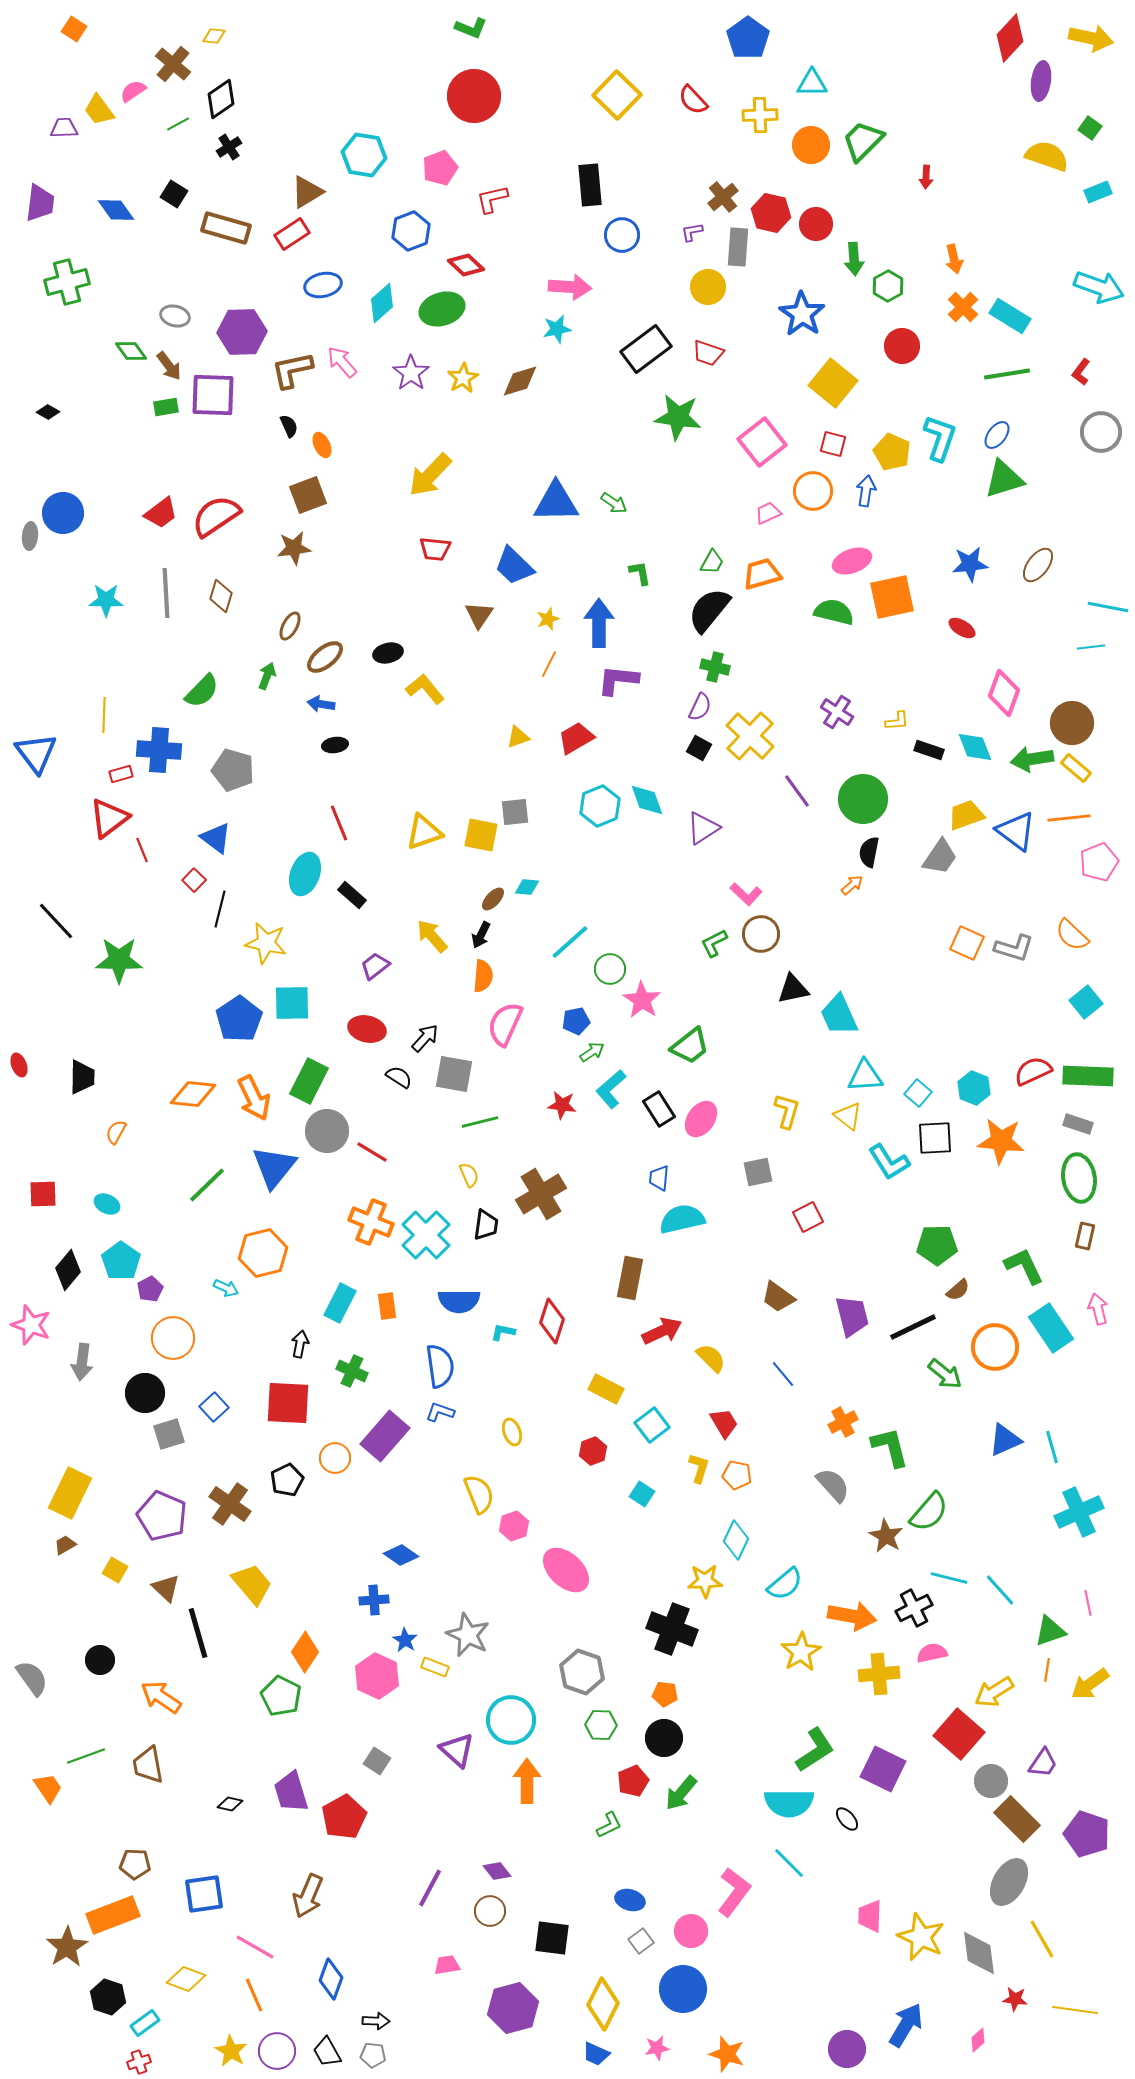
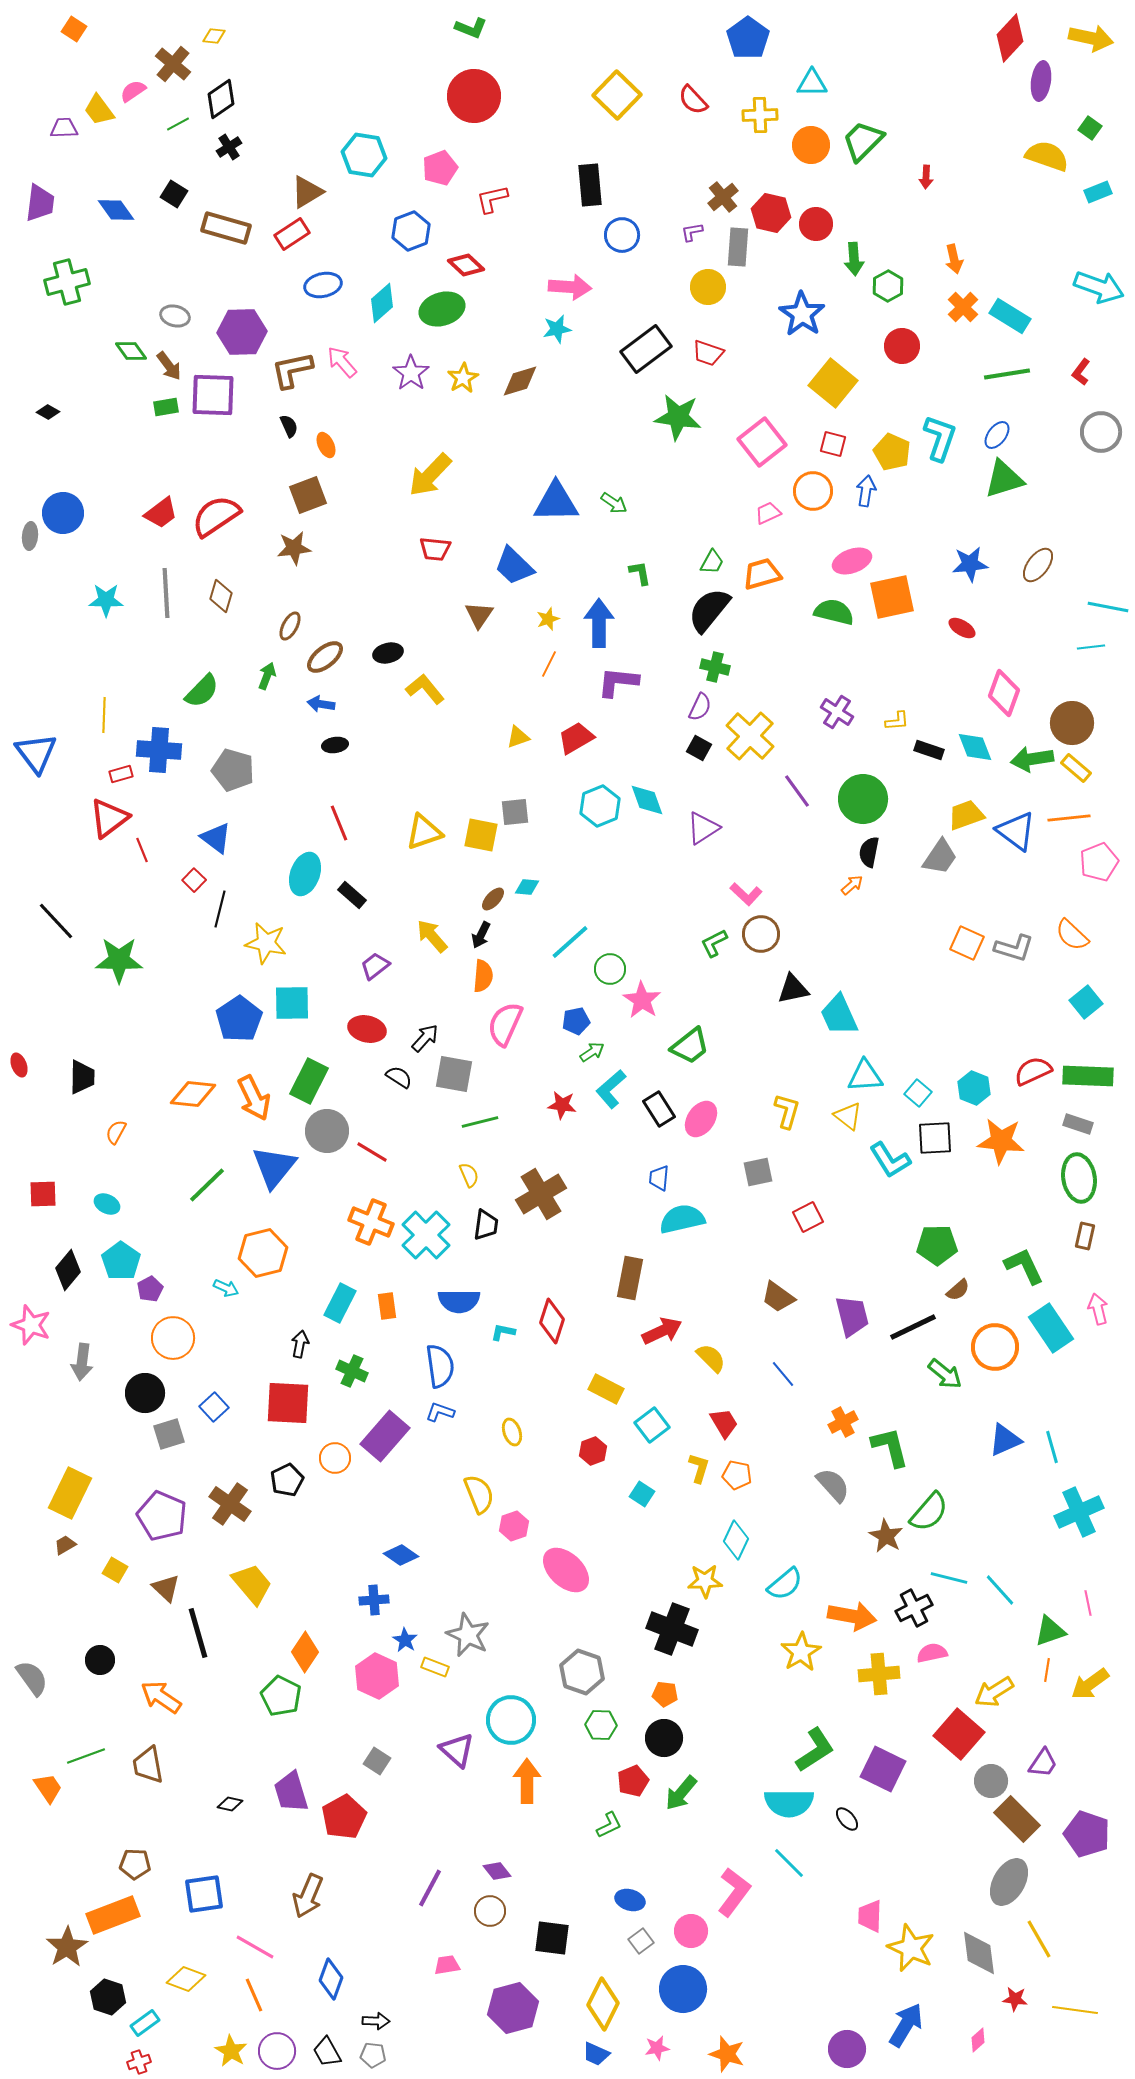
orange ellipse at (322, 445): moved 4 px right
purple L-shape at (618, 680): moved 2 px down
cyan L-shape at (889, 1162): moved 1 px right, 2 px up
yellow star at (921, 1937): moved 10 px left, 11 px down
yellow line at (1042, 1939): moved 3 px left
